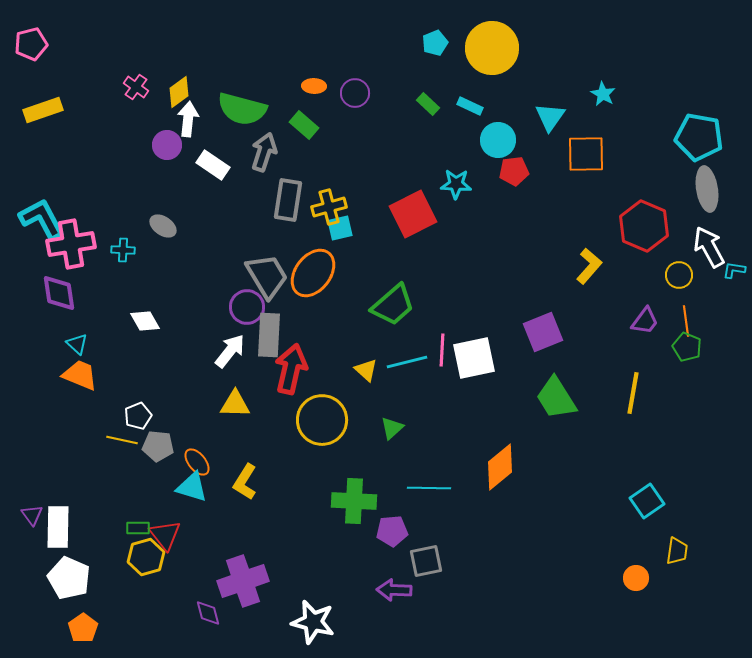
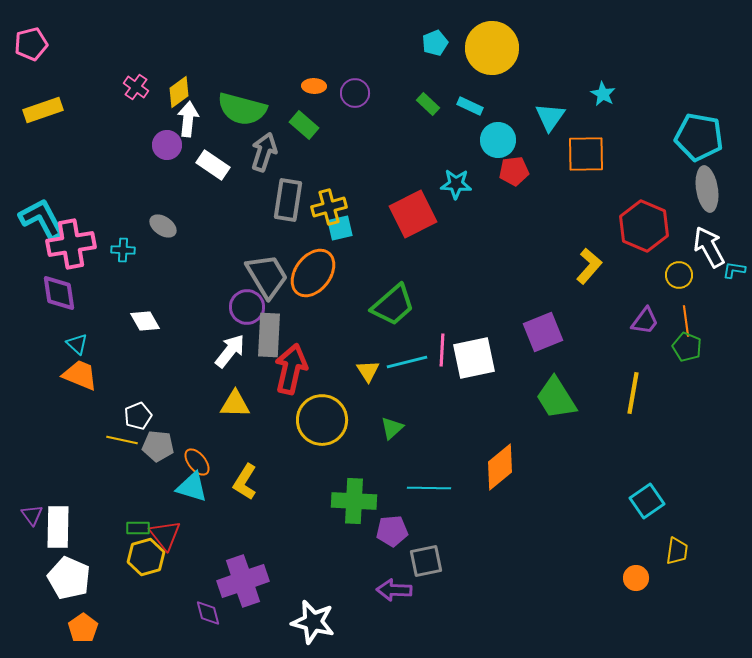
yellow triangle at (366, 370): moved 2 px right, 1 px down; rotated 15 degrees clockwise
